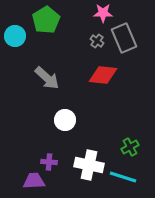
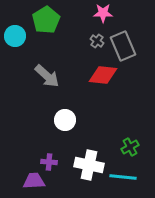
gray rectangle: moved 1 px left, 8 px down
gray arrow: moved 2 px up
cyan line: rotated 12 degrees counterclockwise
